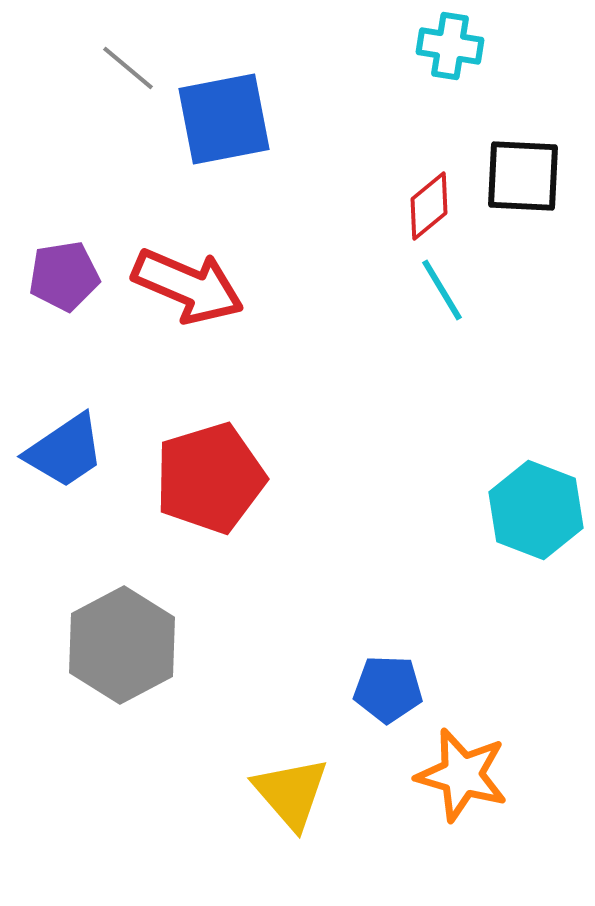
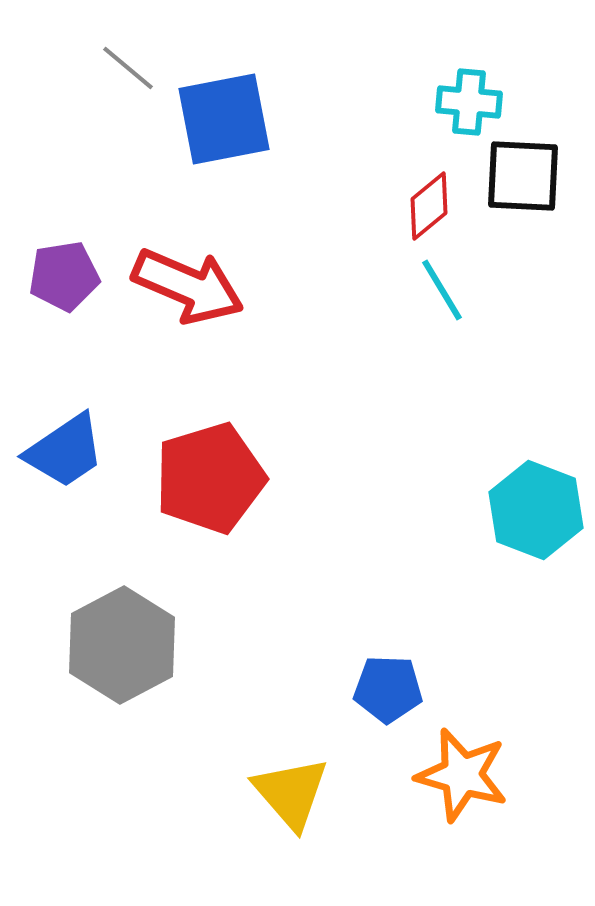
cyan cross: moved 19 px right, 56 px down; rotated 4 degrees counterclockwise
